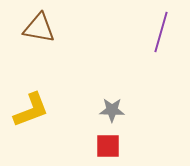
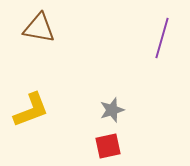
purple line: moved 1 px right, 6 px down
gray star: rotated 20 degrees counterclockwise
red square: rotated 12 degrees counterclockwise
